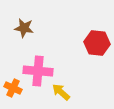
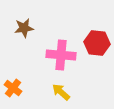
brown star: rotated 18 degrees counterclockwise
pink cross: moved 23 px right, 16 px up
orange cross: rotated 12 degrees clockwise
